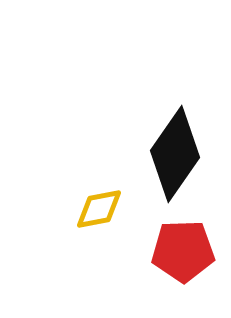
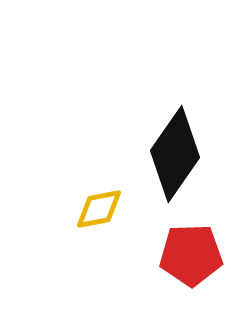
red pentagon: moved 8 px right, 4 px down
